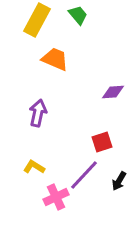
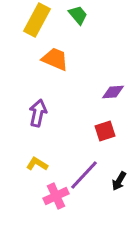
red square: moved 3 px right, 11 px up
yellow L-shape: moved 3 px right, 3 px up
pink cross: moved 1 px up
